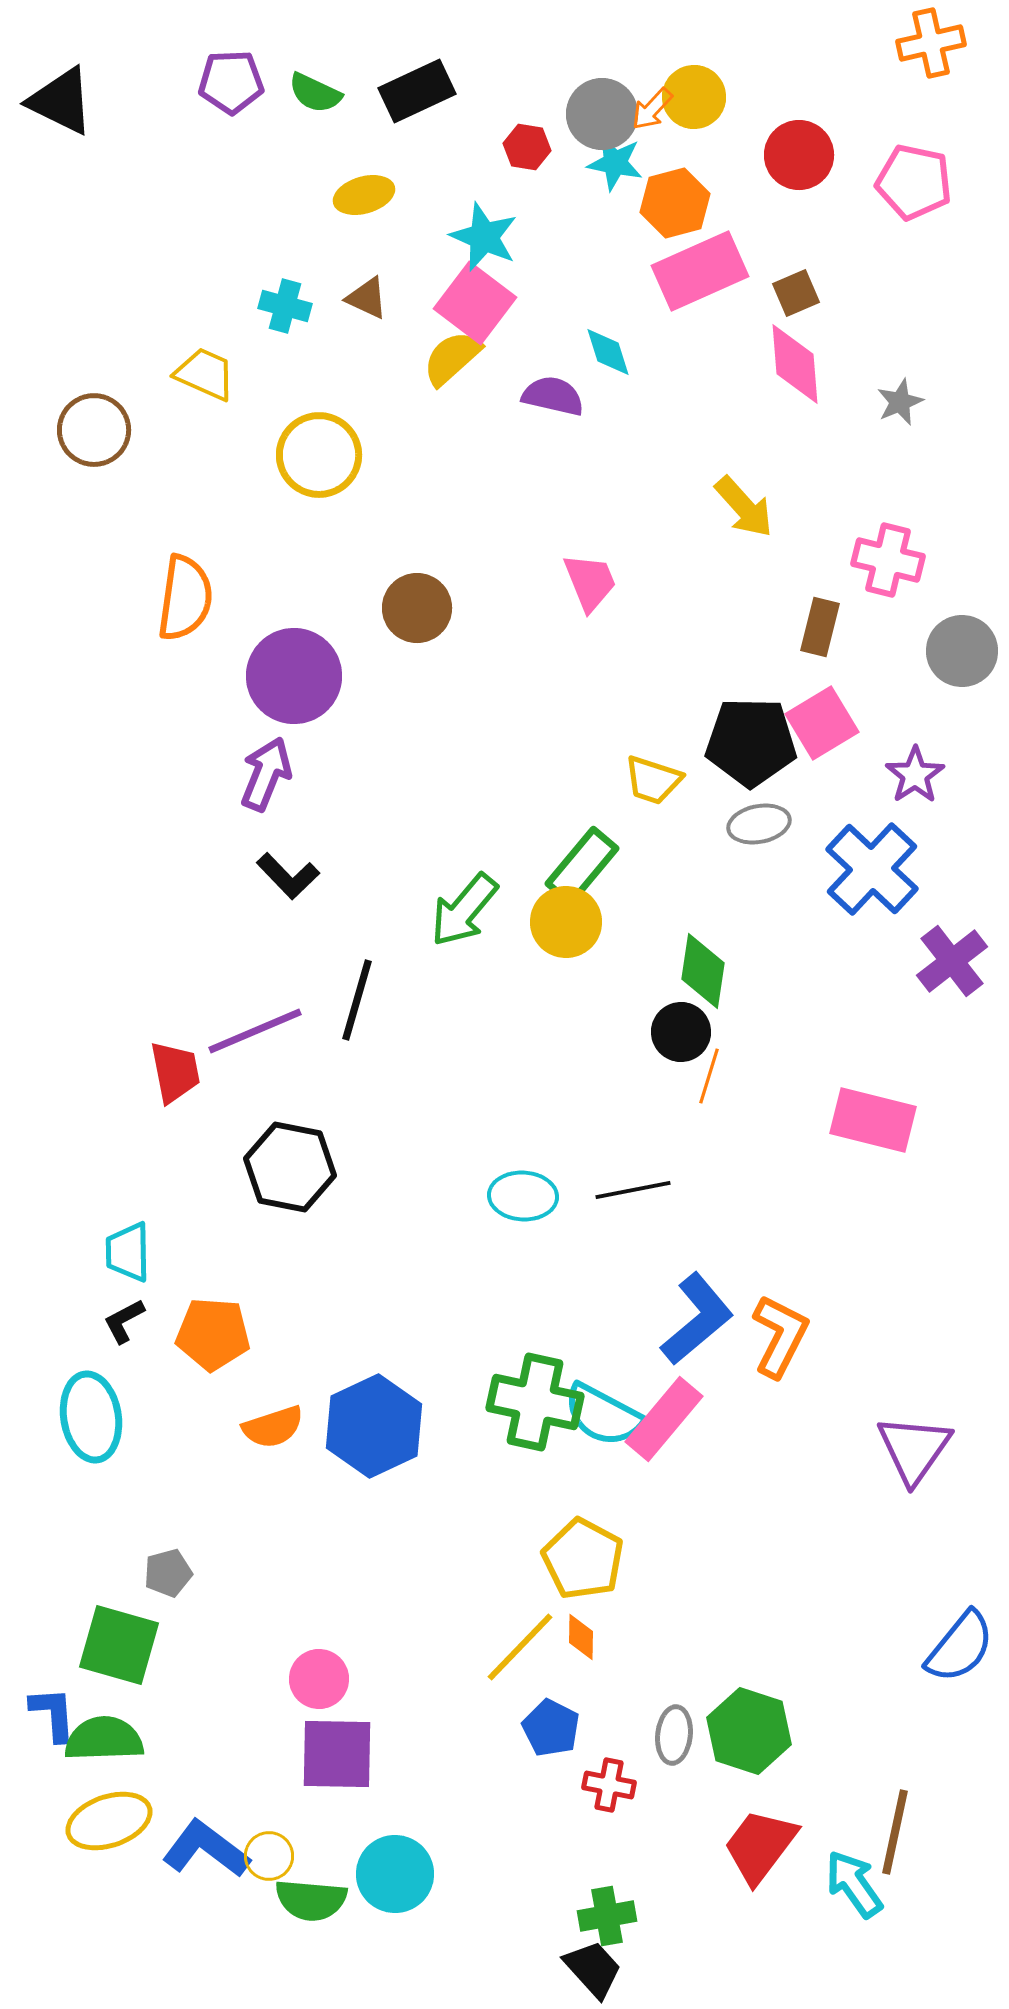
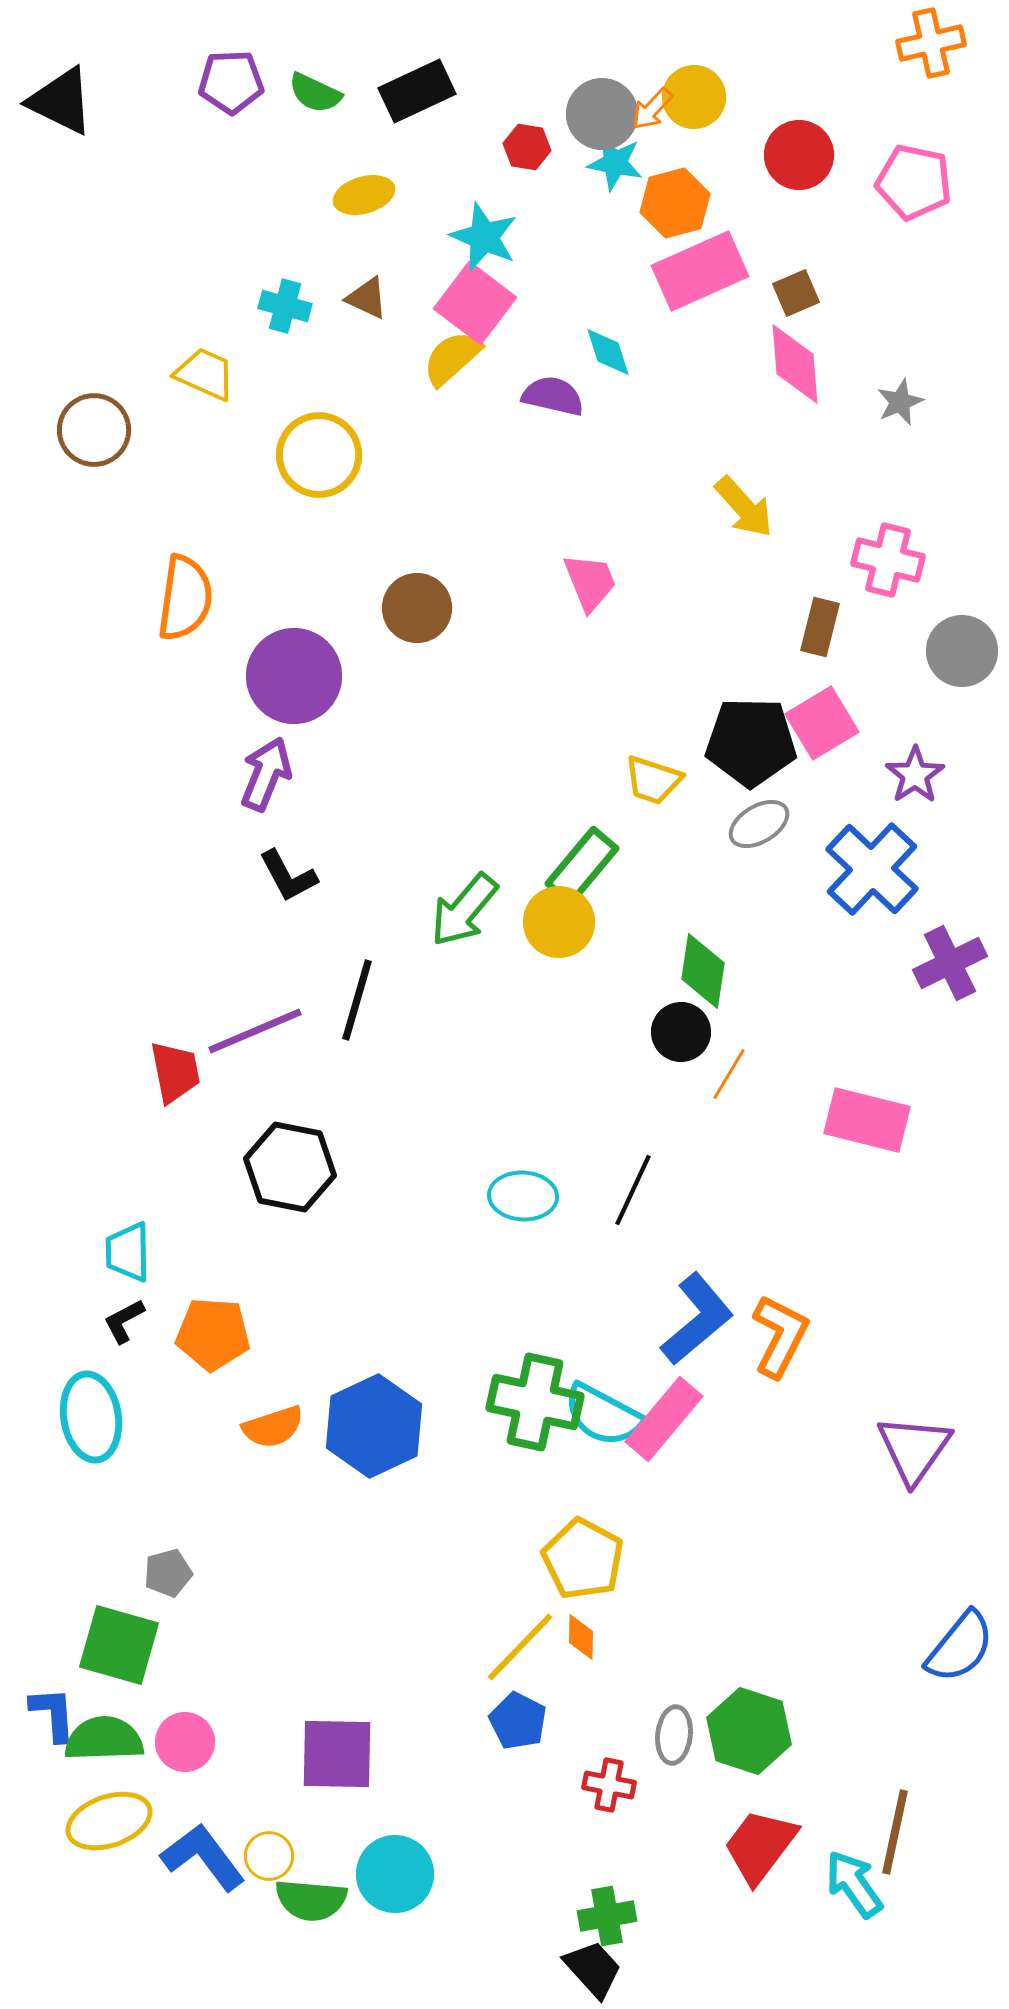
gray ellipse at (759, 824): rotated 20 degrees counterclockwise
black L-shape at (288, 876): rotated 16 degrees clockwise
yellow circle at (566, 922): moved 7 px left
purple cross at (952, 961): moved 2 px left, 2 px down; rotated 12 degrees clockwise
orange line at (709, 1076): moved 20 px right, 2 px up; rotated 14 degrees clockwise
pink rectangle at (873, 1120): moved 6 px left
black line at (633, 1190): rotated 54 degrees counterclockwise
pink circle at (319, 1679): moved 134 px left, 63 px down
blue pentagon at (551, 1728): moved 33 px left, 7 px up
blue L-shape at (206, 1849): moved 3 px left, 8 px down; rotated 16 degrees clockwise
